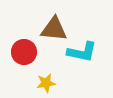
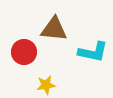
cyan L-shape: moved 11 px right
yellow star: moved 2 px down
